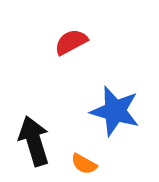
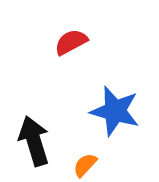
orange semicircle: moved 1 px right, 1 px down; rotated 104 degrees clockwise
